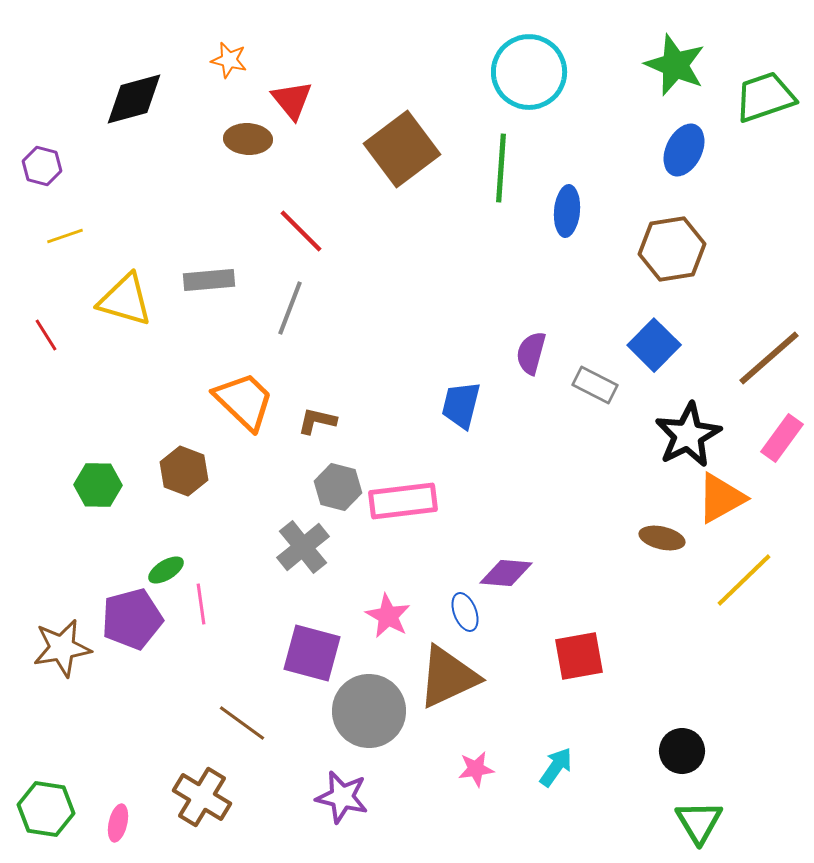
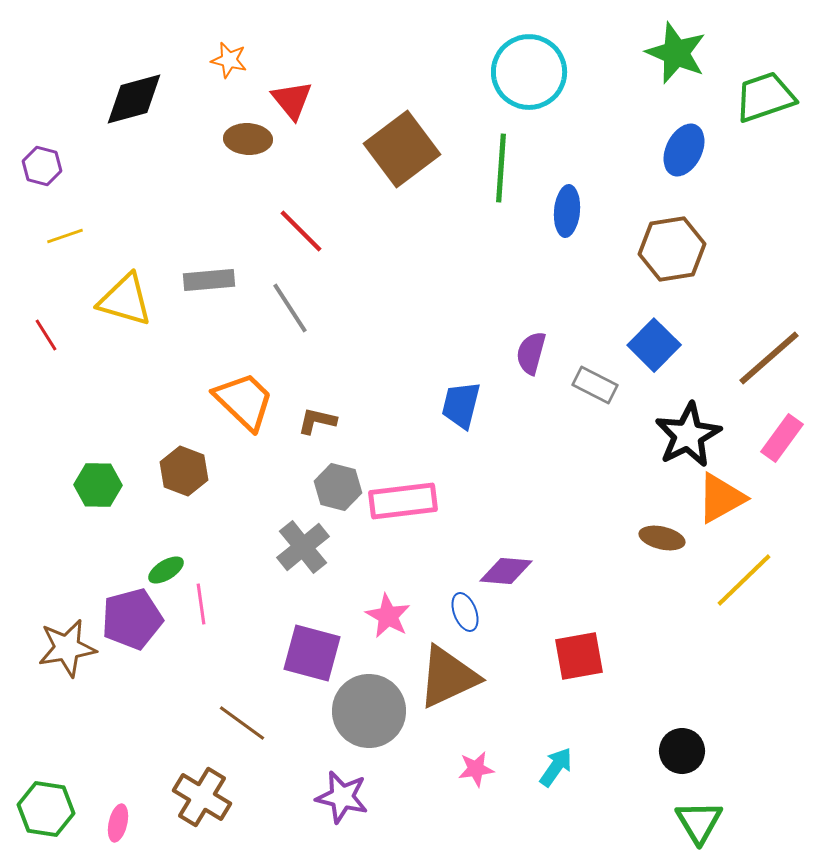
green star at (675, 65): moved 1 px right, 12 px up
gray line at (290, 308): rotated 54 degrees counterclockwise
purple diamond at (506, 573): moved 2 px up
brown star at (62, 648): moved 5 px right
